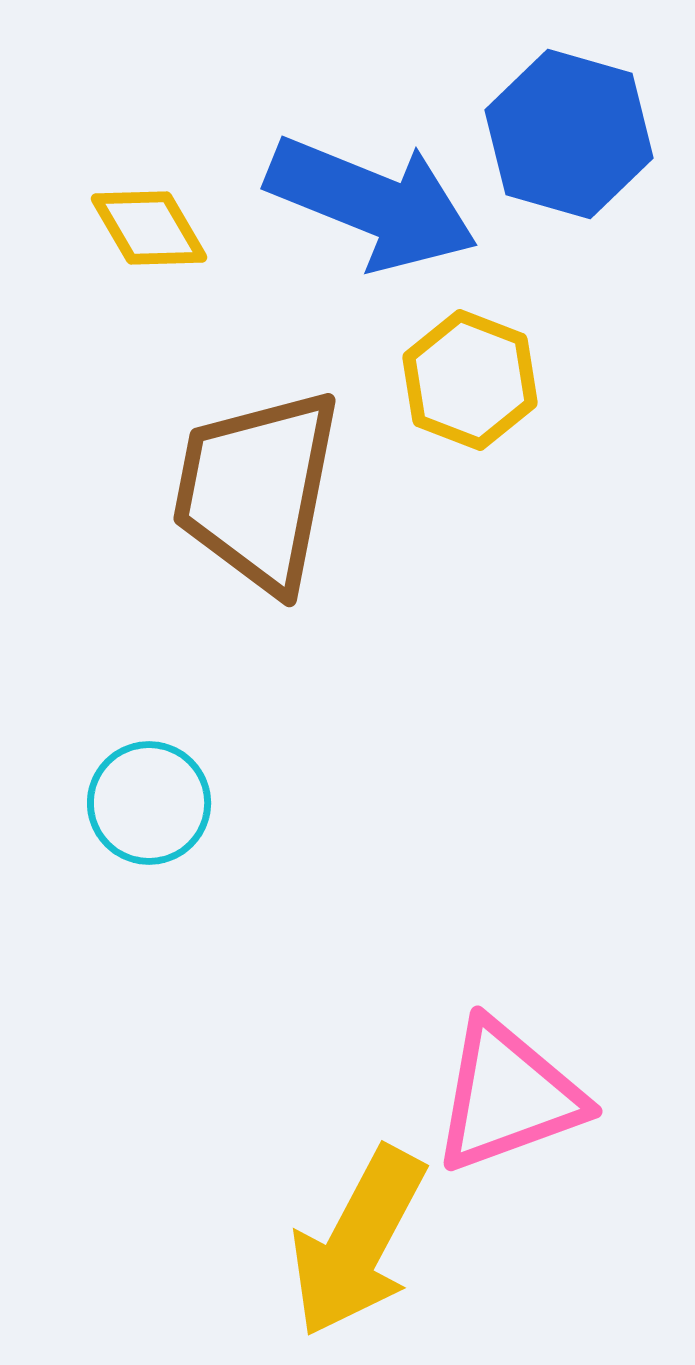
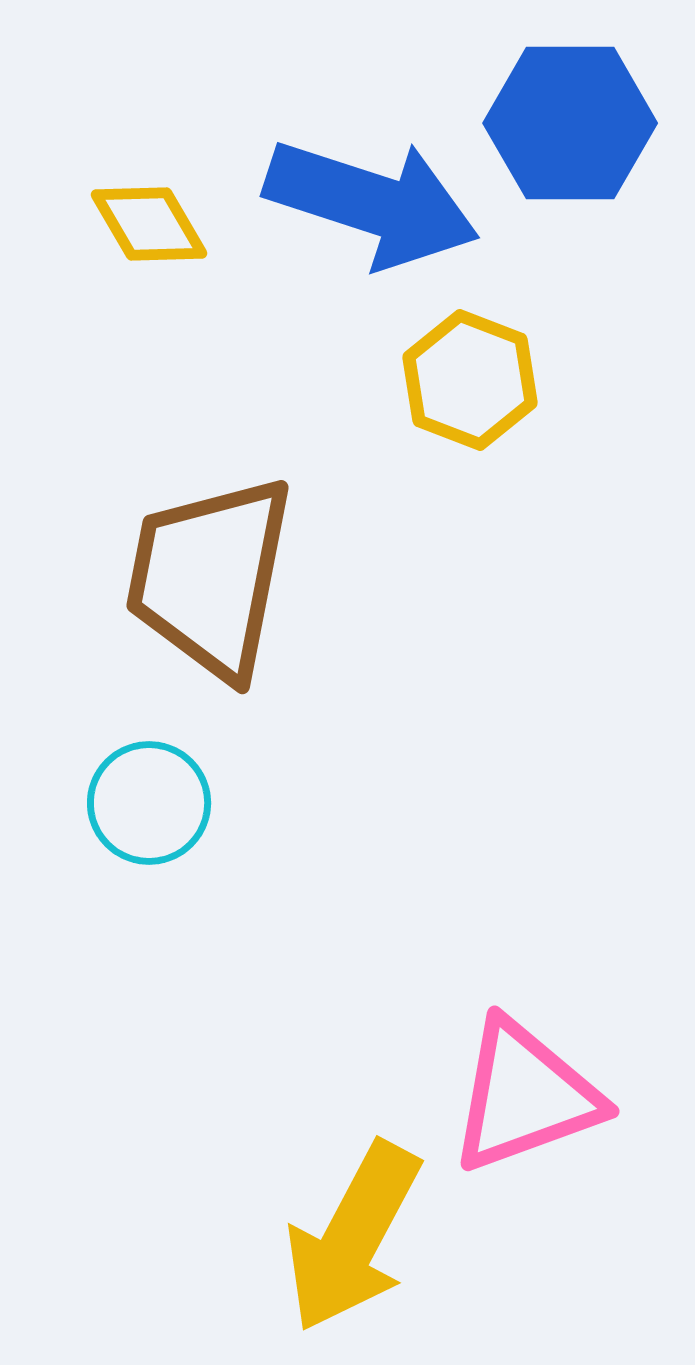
blue hexagon: moved 1 px right, 11 px up; rotated 16 degrees counterclockwise
blue arrow: rotated 4 degrees counterclockwise
yellow diamond: moved 4 px up
brown trapezoid: moved 47 px left, 87 px down
pink triangle: moved 17 px right
yellow arrow: moved 5 px left, 5 px up
